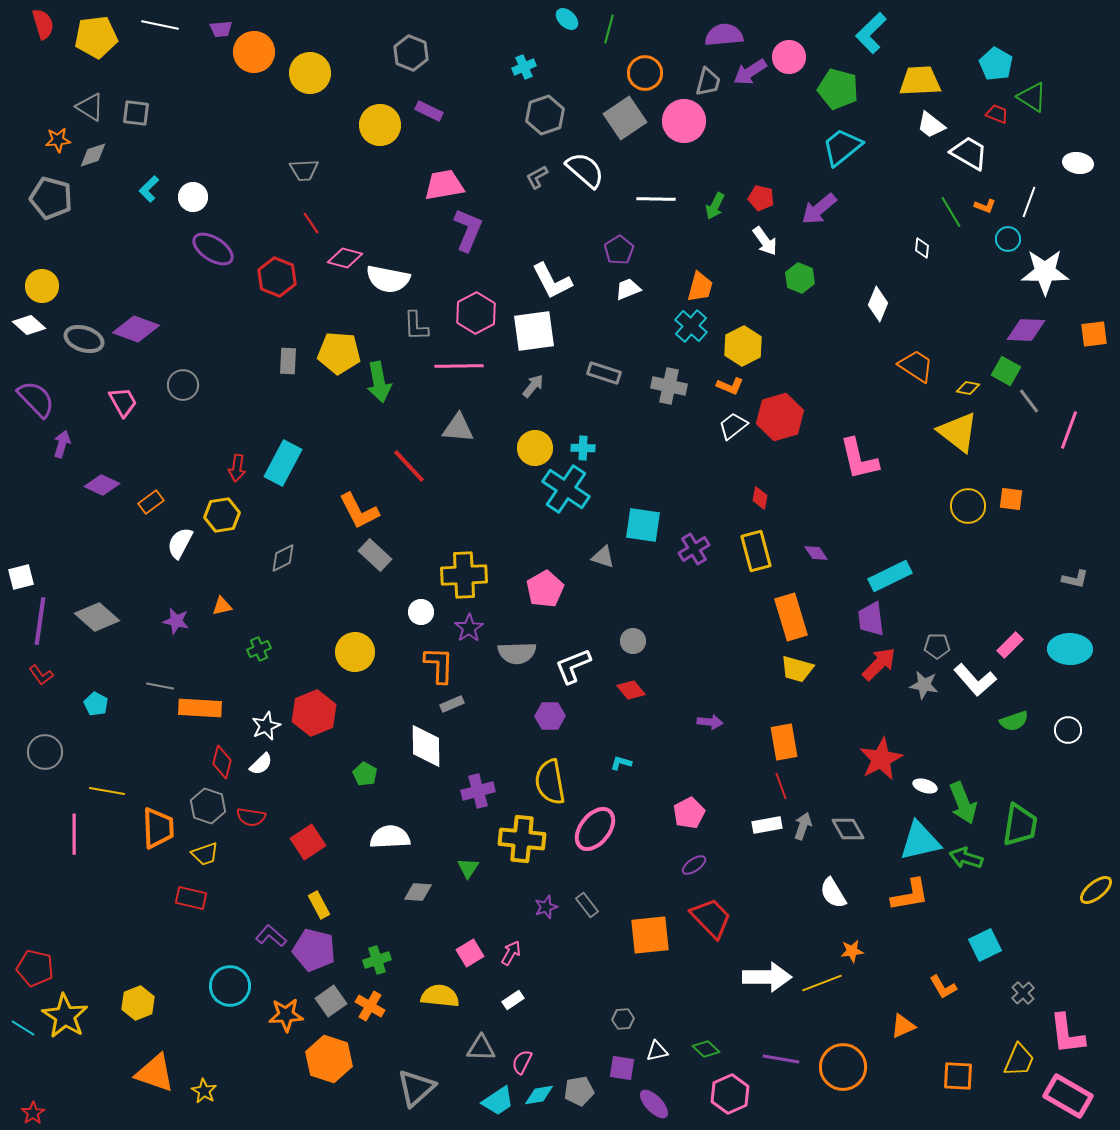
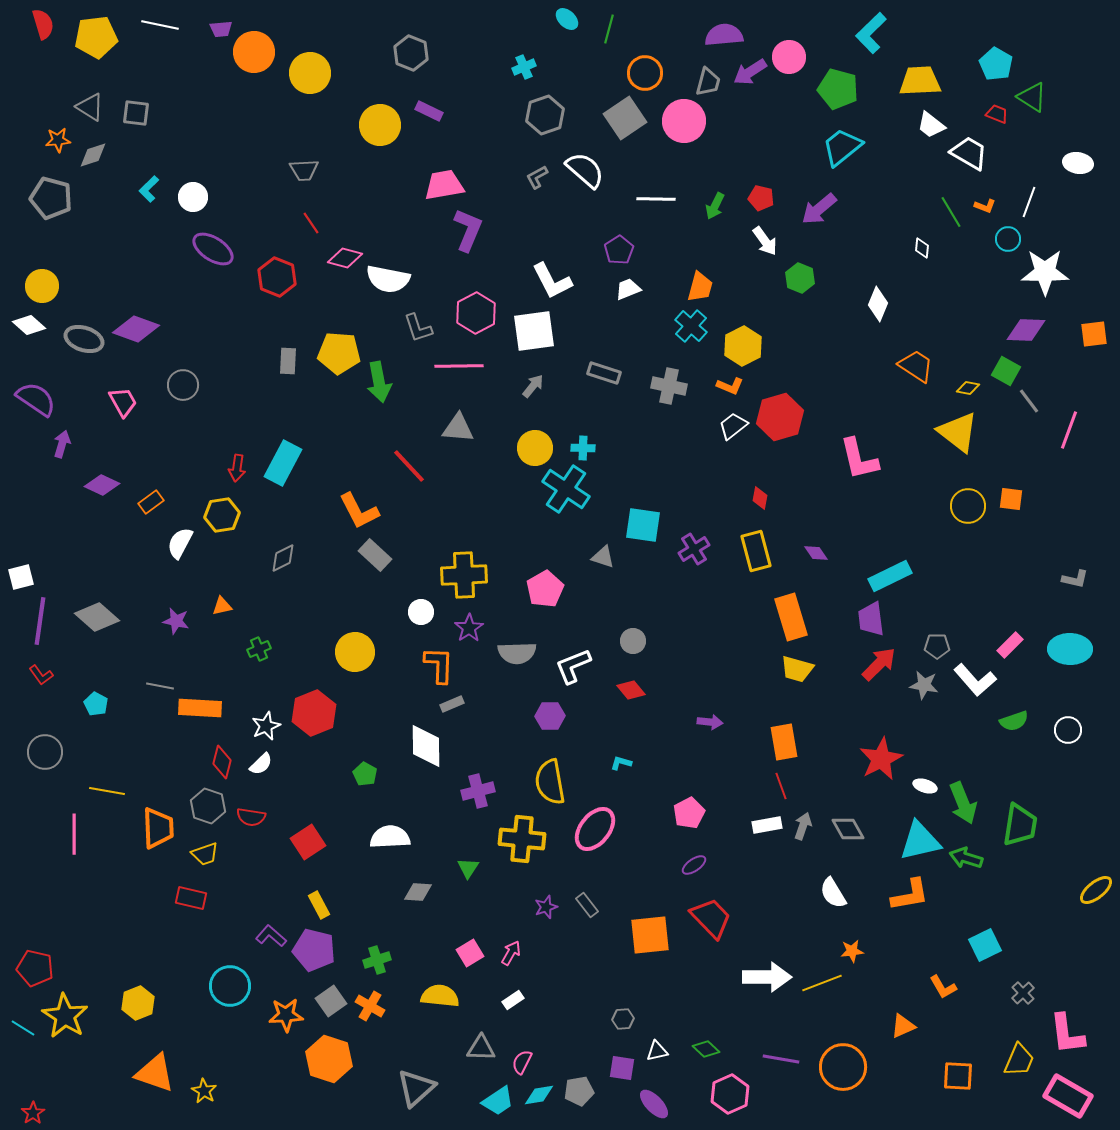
gray L-shape at (416, 326): moved 2 px right, 2 px down; rotated 16 degrees counterclockwise
purple semicircle at (36, 399): rotated 12 degrees counterclockwise
